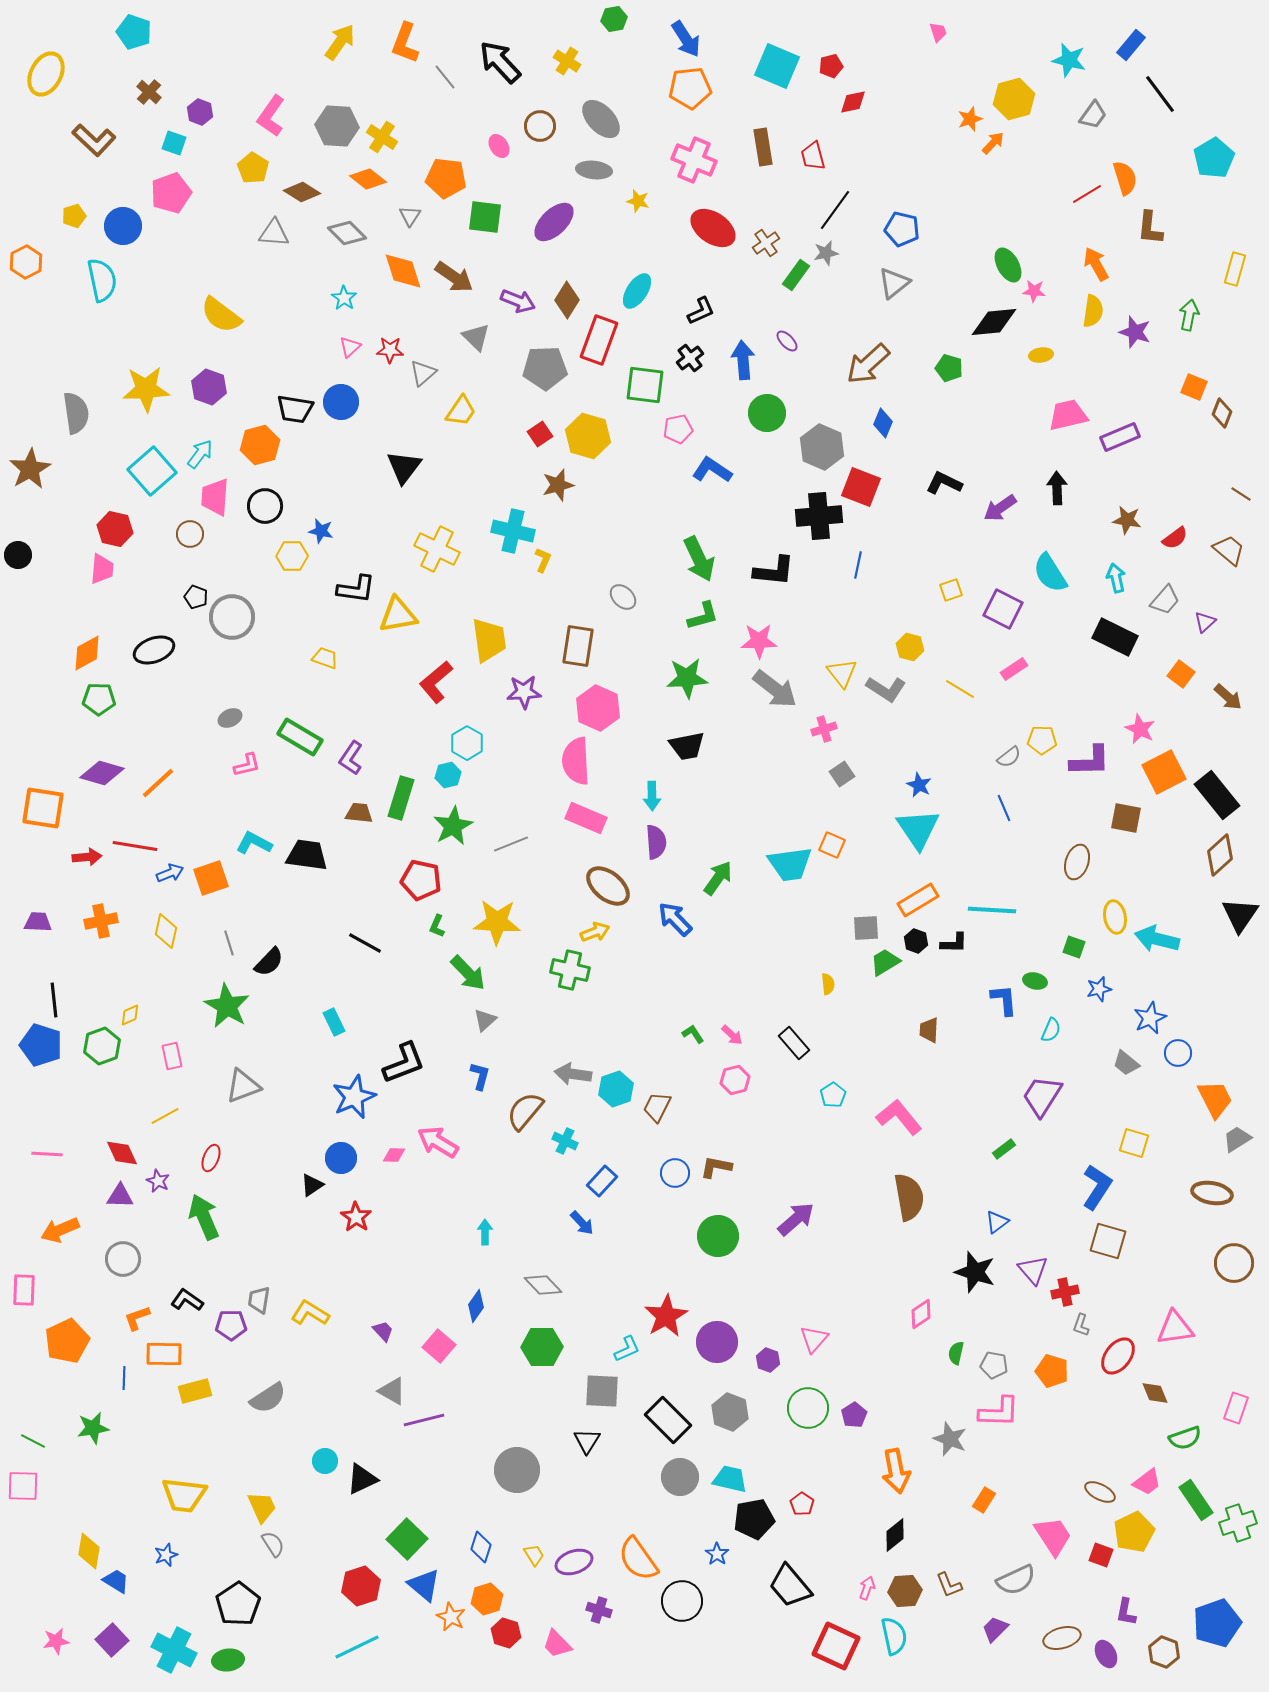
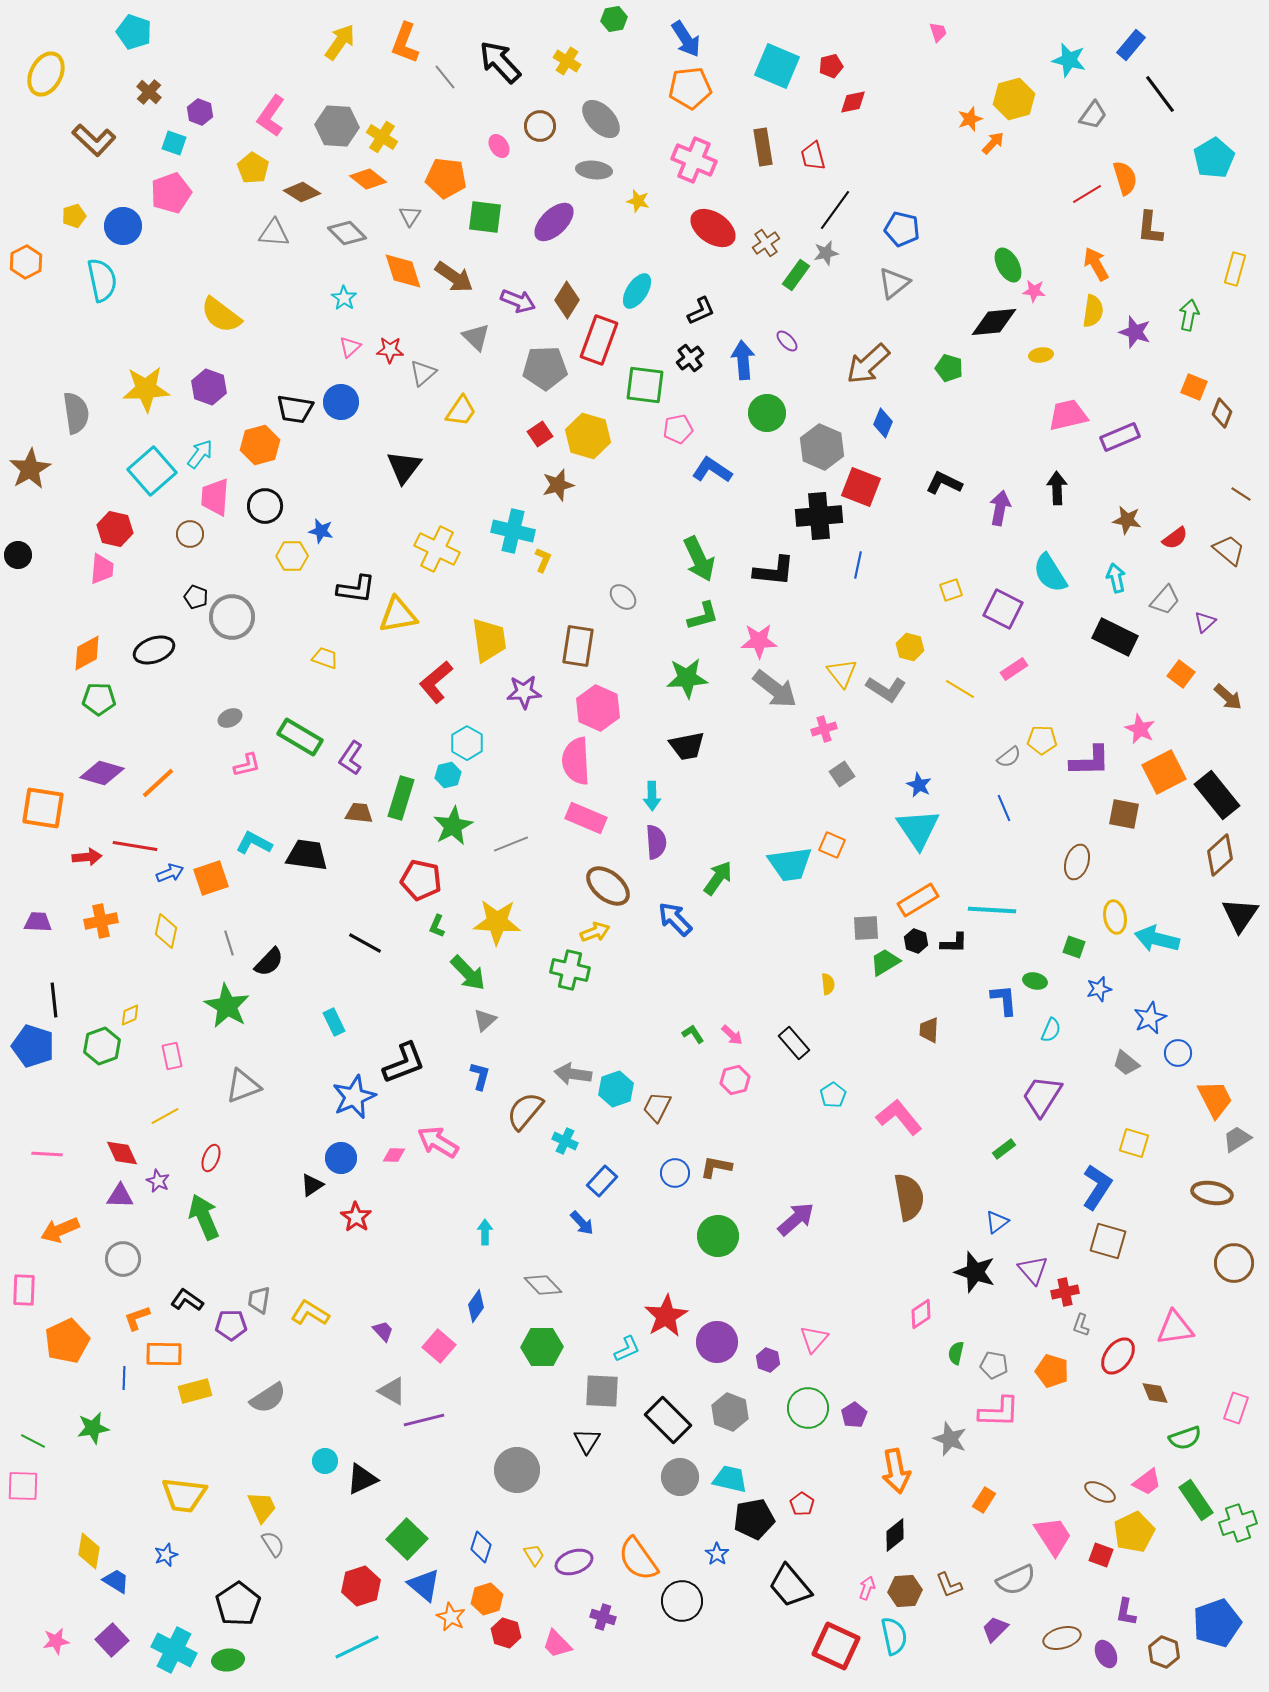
purple arrow at (1000, 508): rotated 136 degrees clockwise
brown square at (1126, 818): moved 2 px left, 4 px up
blue pentagon at (41, 1045): moved 8 px left, 1 px down
purple cross at (599, 1610): moved 4 px right, 7 px down
